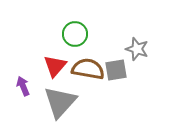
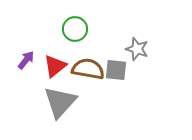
green circle: moved 5 px up
red triangle: rotated 10 degrees clockwise
gray square: rotated 15 degrees clockwise
purple arrow: moved 3 px right, 26 px up; rotated 60 degrees clockwise
